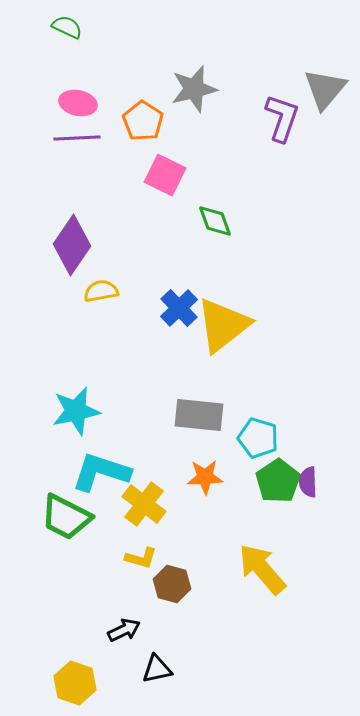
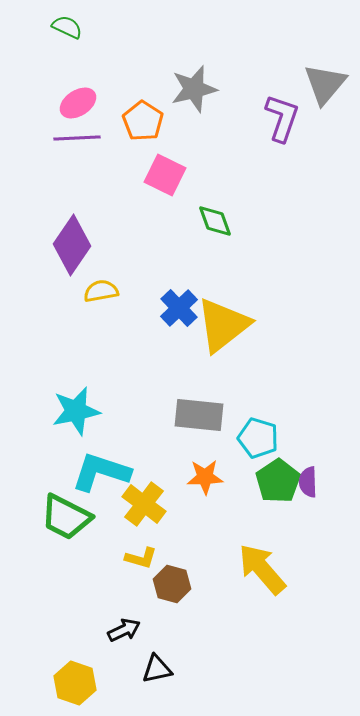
gray triangle: moved 5 px up
pink ellipse: rotated 45 degrees counterclockwise
